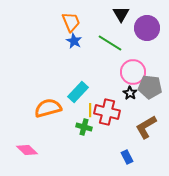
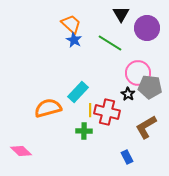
orange trapezoid: moved 2 px down; rotated 25 degrees counterclockwise
blue star: moved 1 px up
pink circle: moved 5 px right, 1 px down
black star: moved 2 px left, 1 px down
green cross: moved 4 px down; rotated 14 degrees counterclockwise
pink diamond: moved 6 px left, 1 px down
